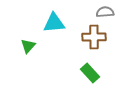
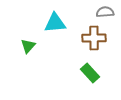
cyan triangle: moved 1 px right
brown cross: moved 1 px down
